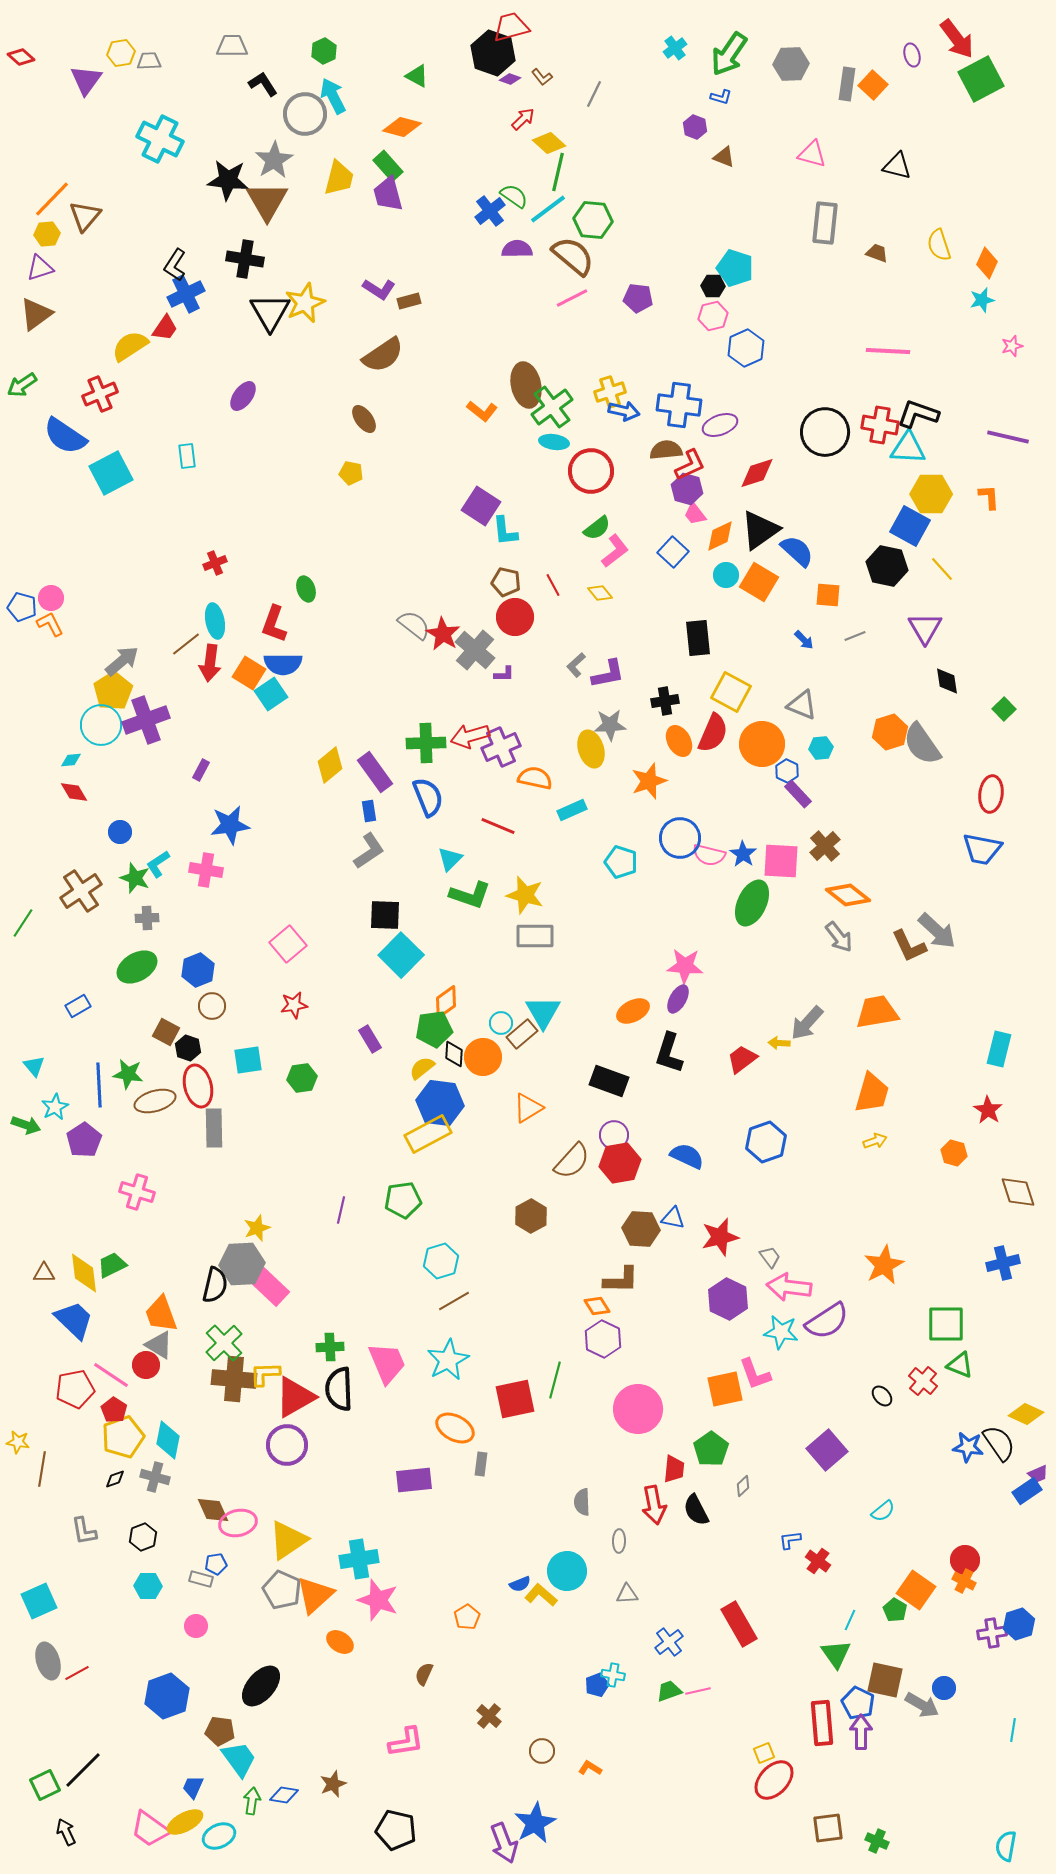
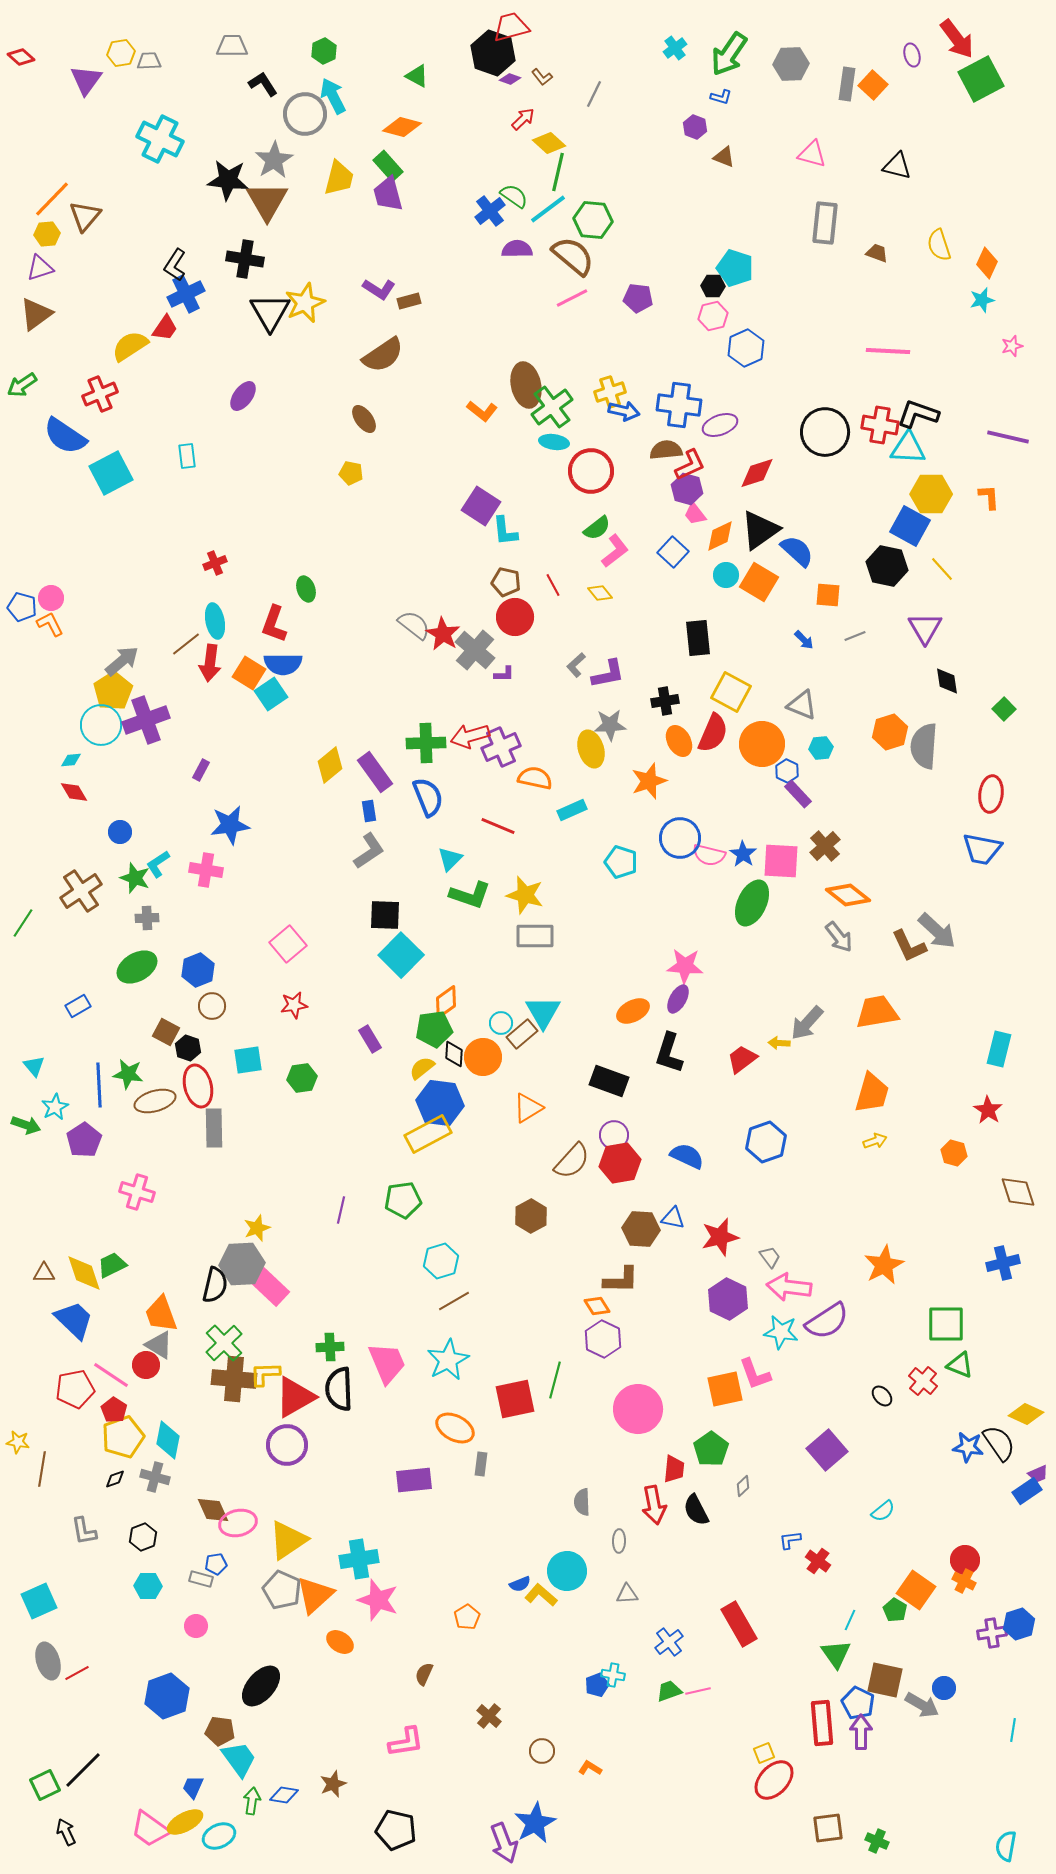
gray semicircle at (922, 744): moved 2 px right, 2 px down; rotated 39 degrees clockwise
yellow diamond at (84, 1273): rotated 12 degrees counterclockwise
